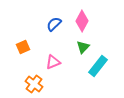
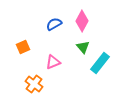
blue semicircle: rotated 14 degrees clockwise
green triangle: rotated 24 degrees counterclockwise
cyan rectangle: moved 2 px right, 3 px up
